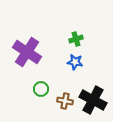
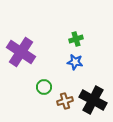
purple cross: moved 6 px left
green circle: moved 3 px right, 2 px up
brown cross: rotated 28 degrees counterclockwise
